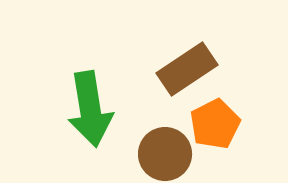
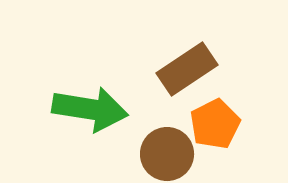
green arrow: rotated 72 degrees counterclockwise
brown circle: moved 2 px right
